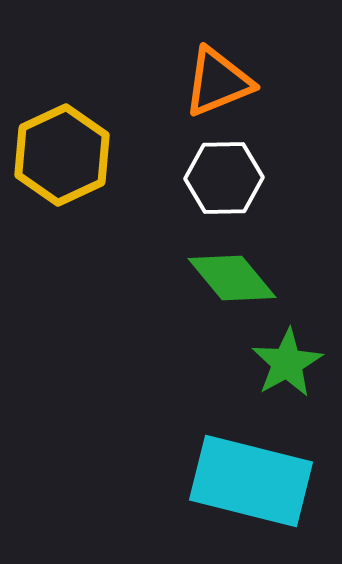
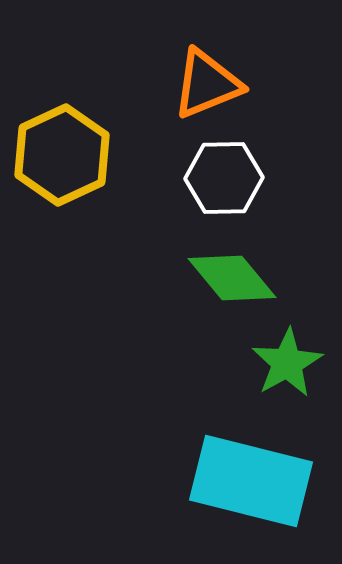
orange triangle: moved 11 px left, 2 px down
